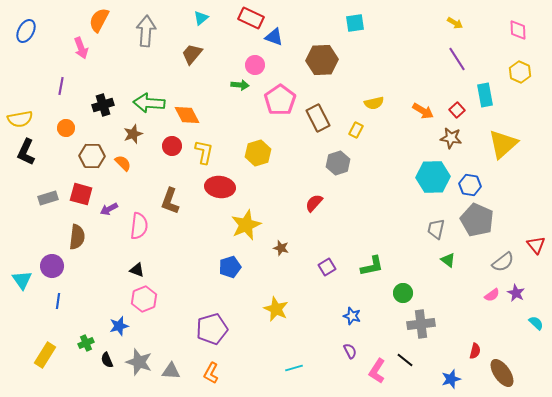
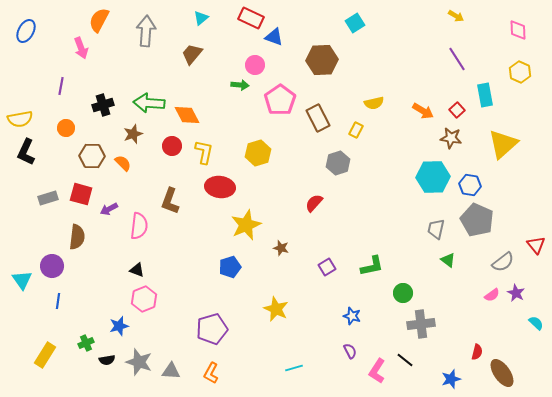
cyan square at (355, 23): rotated 24 degrees counterclockwise
yellow arrow at (455, 23): moved 1 px right, 7 px up
red semicircle at (475, 351): moved 2 px right, 1 px down
black semicircle at (107, 360): rotated 77 degrees counterclockwise
